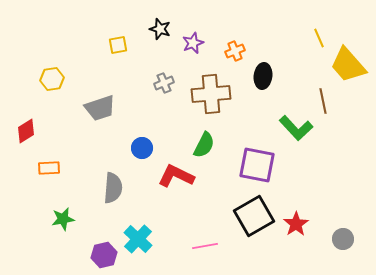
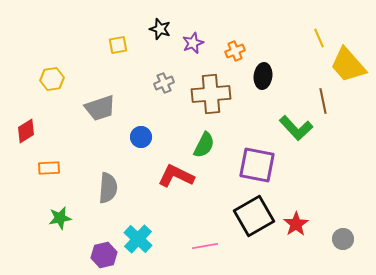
blue circle: moved 1 px left, 11 px up
gray semicircle: moved 5 px left
green star: moved 3 px left, 1 px up
